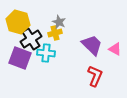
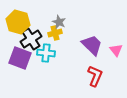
pink triangle: moved 1 px right, 1 px down; rotated 24 degrees clockwise
